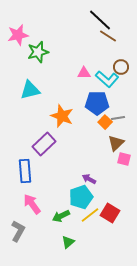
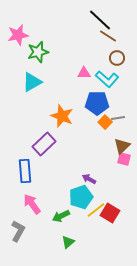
brown circle: moved 4 px left, 9 px up
cyan triangle: moved 2 px right, 8 px up; rotated 15 degrees counterclockwise
brown triangle: moved 6 px right, 3 px down
yellow line: moved 6 px right, 5 px up
